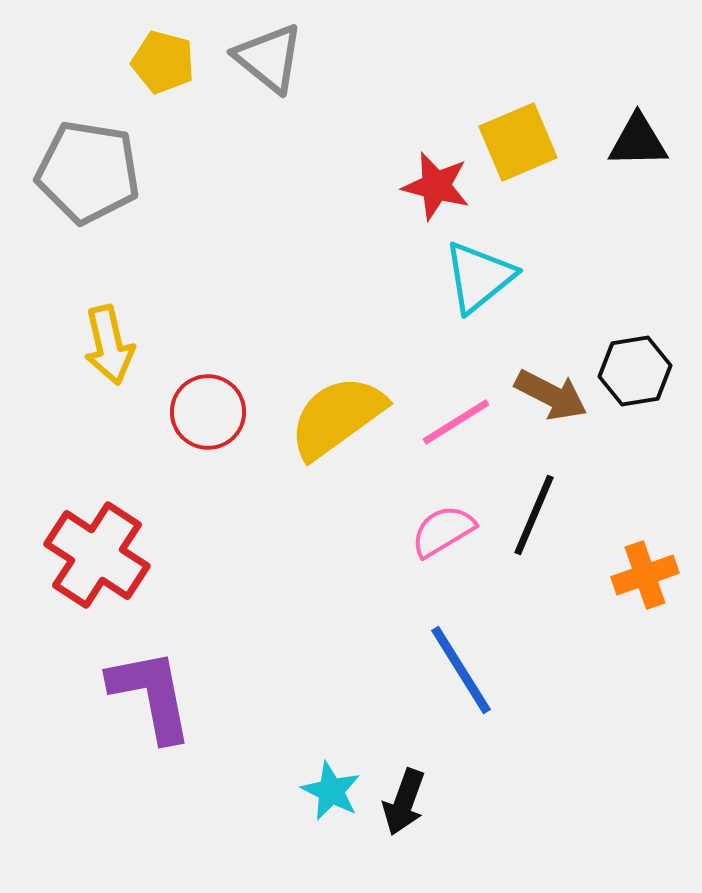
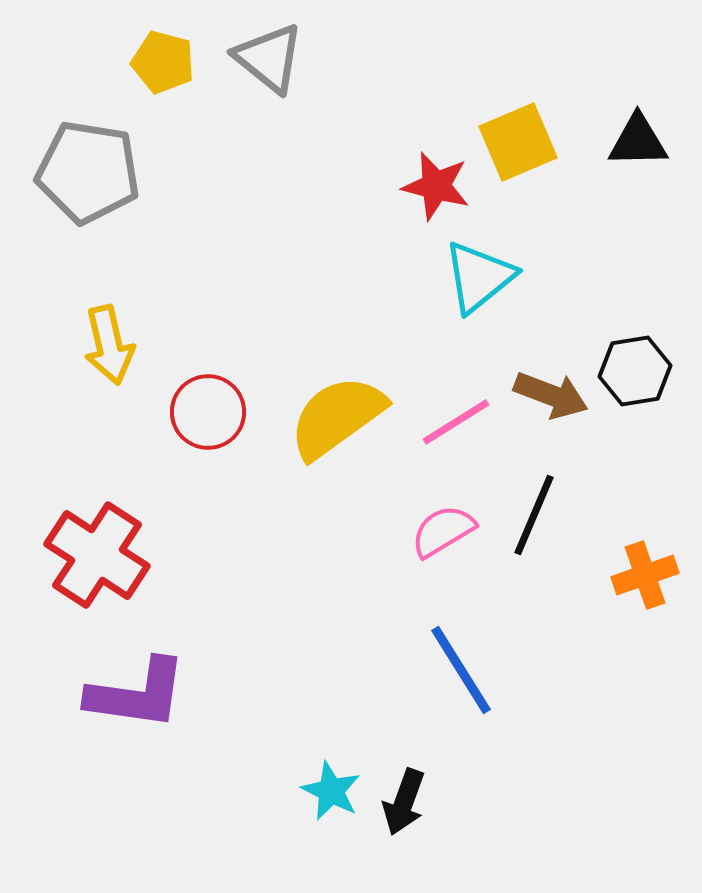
brown arrow: rotated 6 degrees counterclockwise
purple L-shape: moved 14 px left, 1 px up; rotated 109 degrees clockwise
